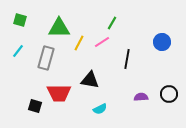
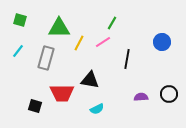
pink line: moved 1 px right
red trapezoid: moved 3 px right
cyan semicircle: moved 3 px left
